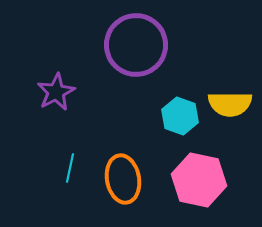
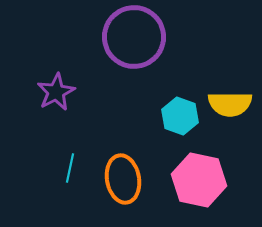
purple circle: moved 2 px left, 8 px up
